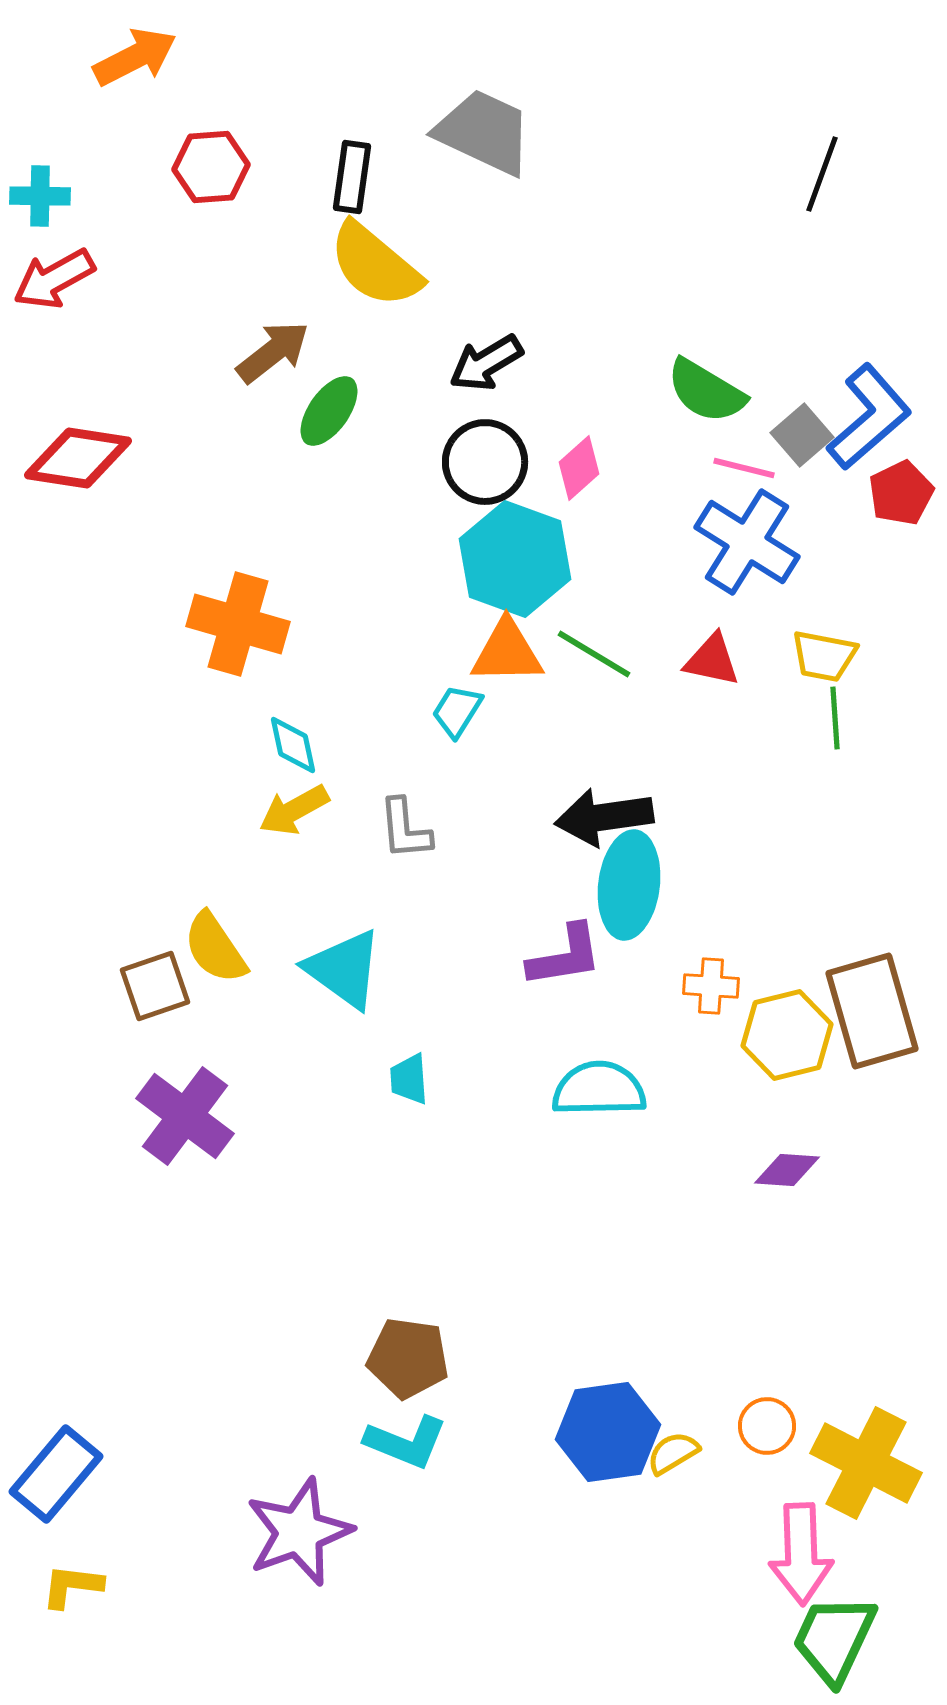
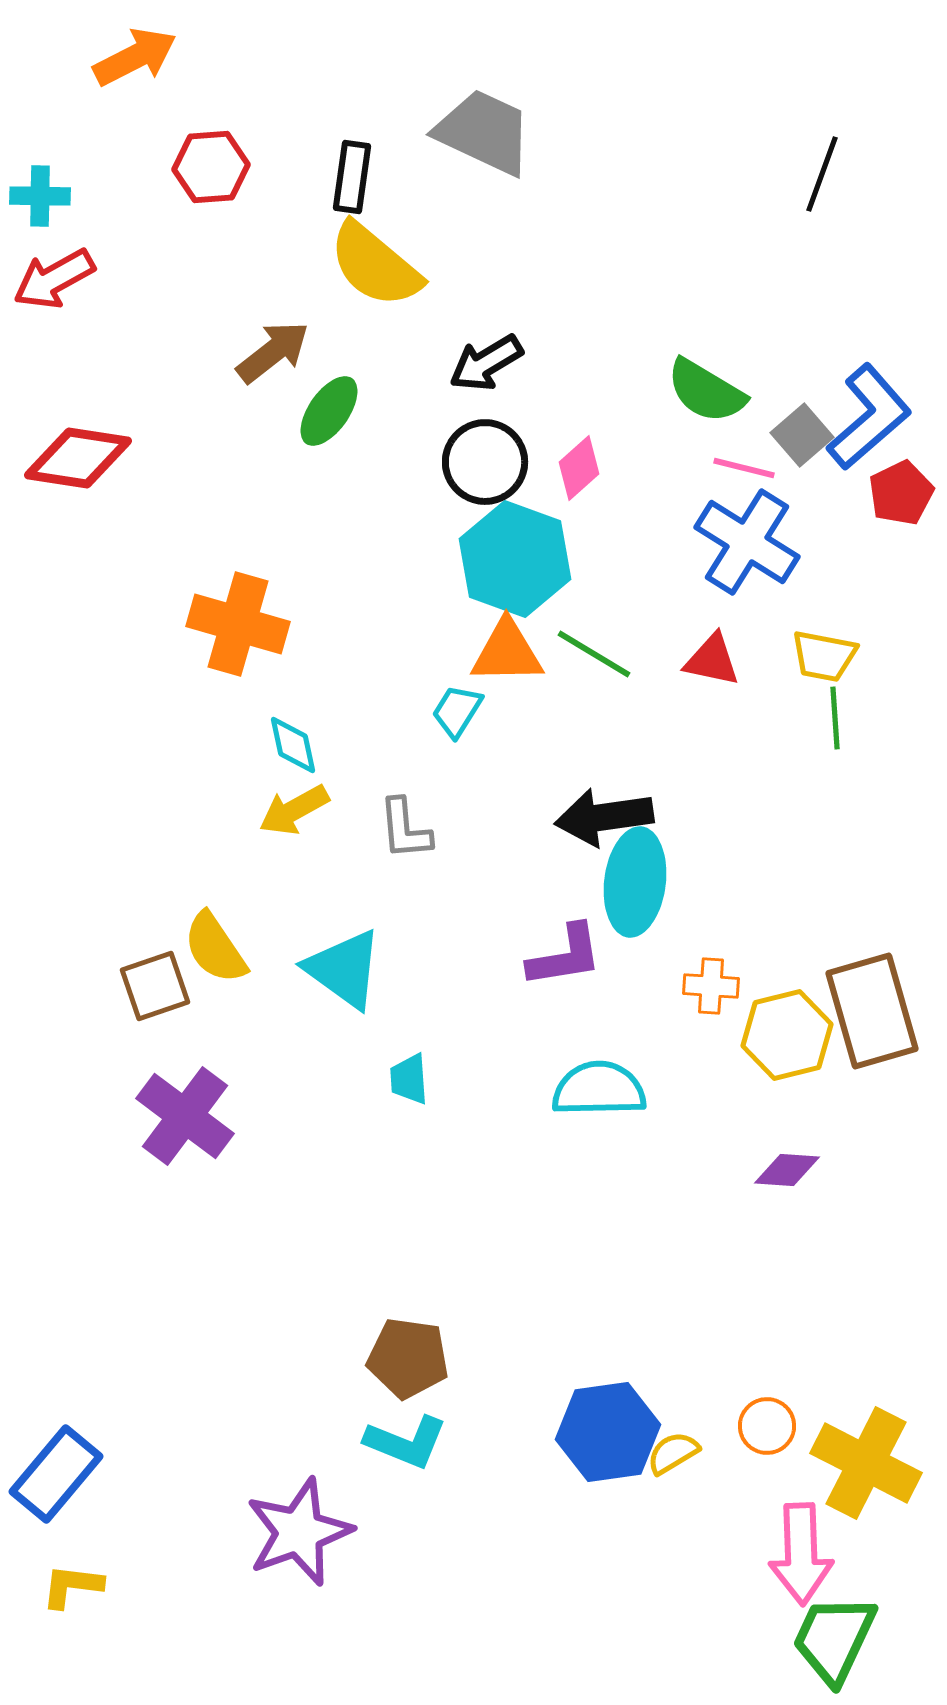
cyan ellipse at (629, 885): moved 6 px right, 3 px up
